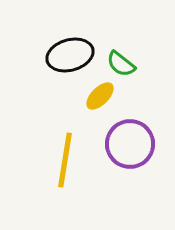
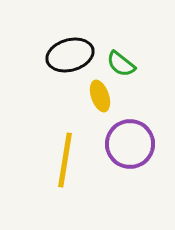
yellow ellipse: rotated 64 degrees counterclockwise
